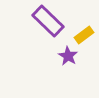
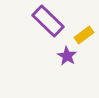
purple star: moved 1 px left
